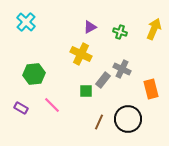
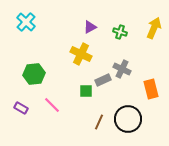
yellow arrow: moved 1 px up
gray rectangle: rotated 28 degrees clockwise
